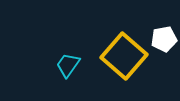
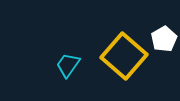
white pentagon: rotated 20 degrees counterclockwise
